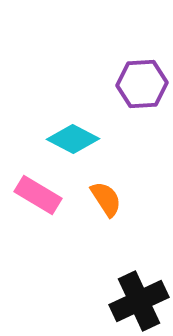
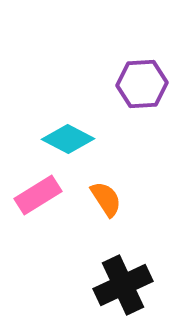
cyan diamond: moved 5 px left
pink rectangle: rotated 63 degrees counterclockwise
black cross: moved 16 px left, 16 px up
